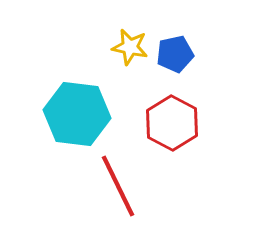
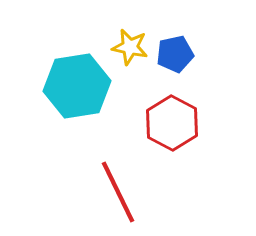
cyan hexagon: moved 28 px up; rotated 16 degrees counterclockwise
red line: moved 6 px down
